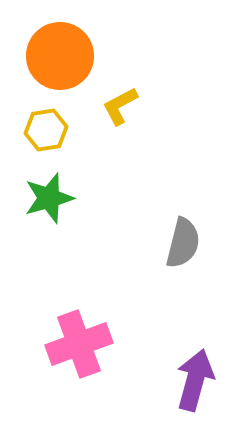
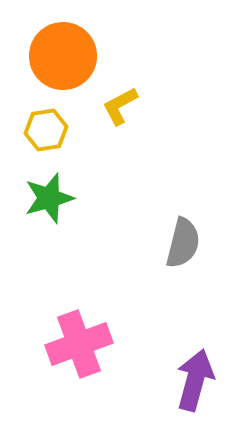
orange circle: moved 3 px right
